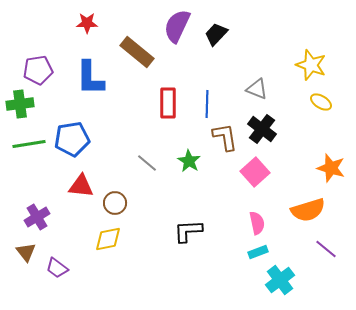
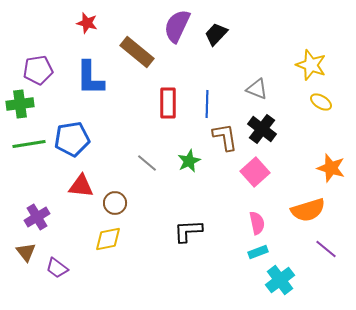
red star: rotated 15 degrees clockwise
green star: rotated 15 degrees clockwise
